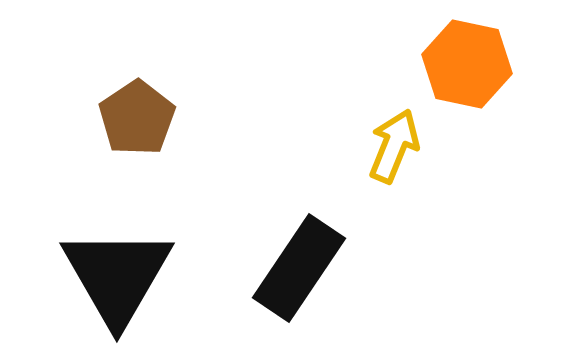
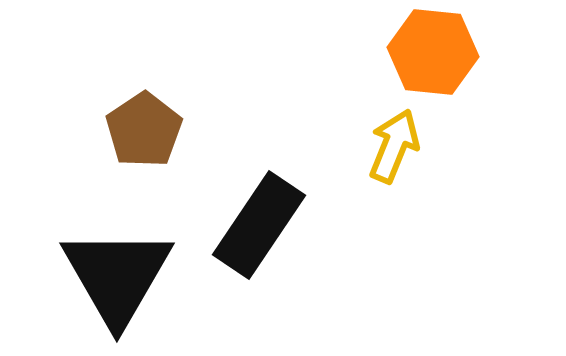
orange hexagon: moved 34 px left, 12 px up; rotated 6 degrees counterclockwise
brown pentagon: moved 7 px right, 12 px down
black rectangle: moved 40 px left, 43 px up
